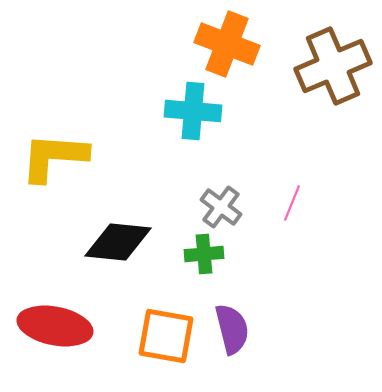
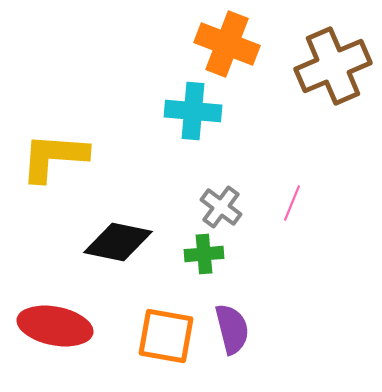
black diamond: rotated 6 degrees clockwise
